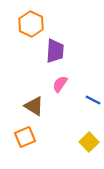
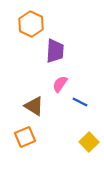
blue line: moved 13 px left, 2 px down
